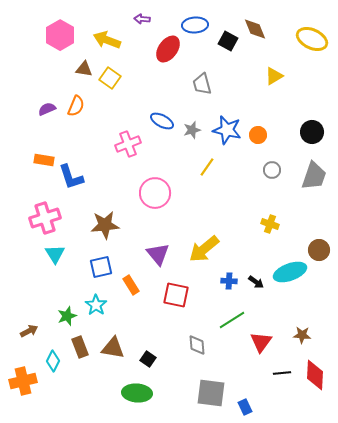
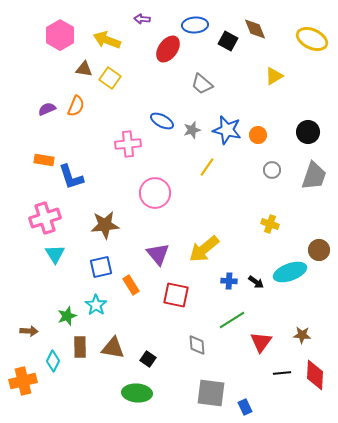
gray trapezoid at (202, 84): rotated 35 degrees counterclockwise
black circle at (312, 132): moved 4 px left
pink cross at (128, 144): rotated 15 degrees clockwise
brown arrow at (29, 331): rotated 30 degrees clockwise
brown rectangle at (80, 347): rotated 20 degrees clockwise
